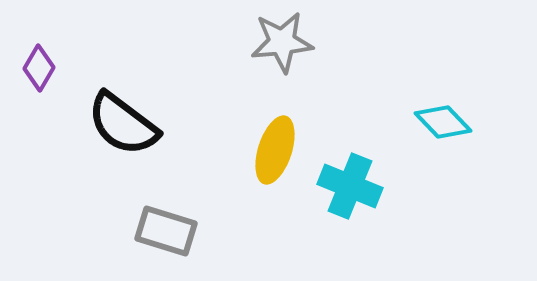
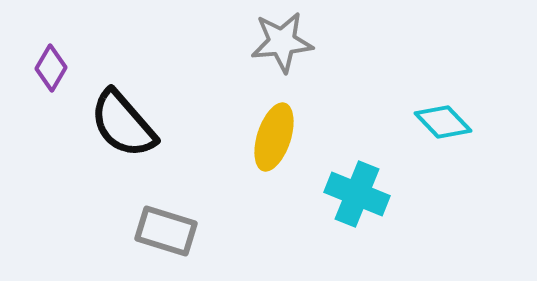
purple diamond: moved 12 px right
black semicircle: rotated 12 degrees clockwise
yellow ellipse: moved 1 px left, 13 px up
cyan cross: moved 7 px right, 8 px down
